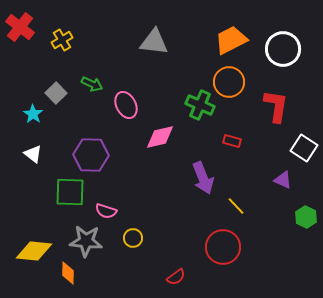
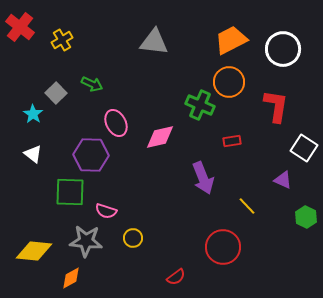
pink ellipse: moved 10 px left, 18 px down
red rectangle: rotated 24 degrees counterclockwise
yellow line: moved 11 px right
orange diamond: moved 3 px right, 5 px down; rotated 60 degrees clockwise
